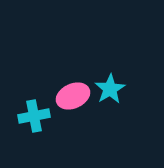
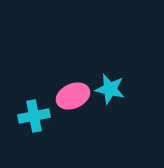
cyan star: rotated 28 degrees counterclockwise
